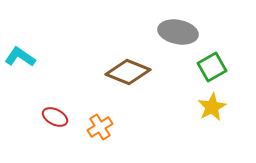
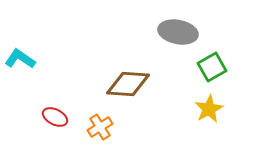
cyan L-shape: moved 2 px down
brown diamond: moved 12 px down; rotated 18 degrees counterclockwise
yellow star: moved 3 px left, 2 px down
